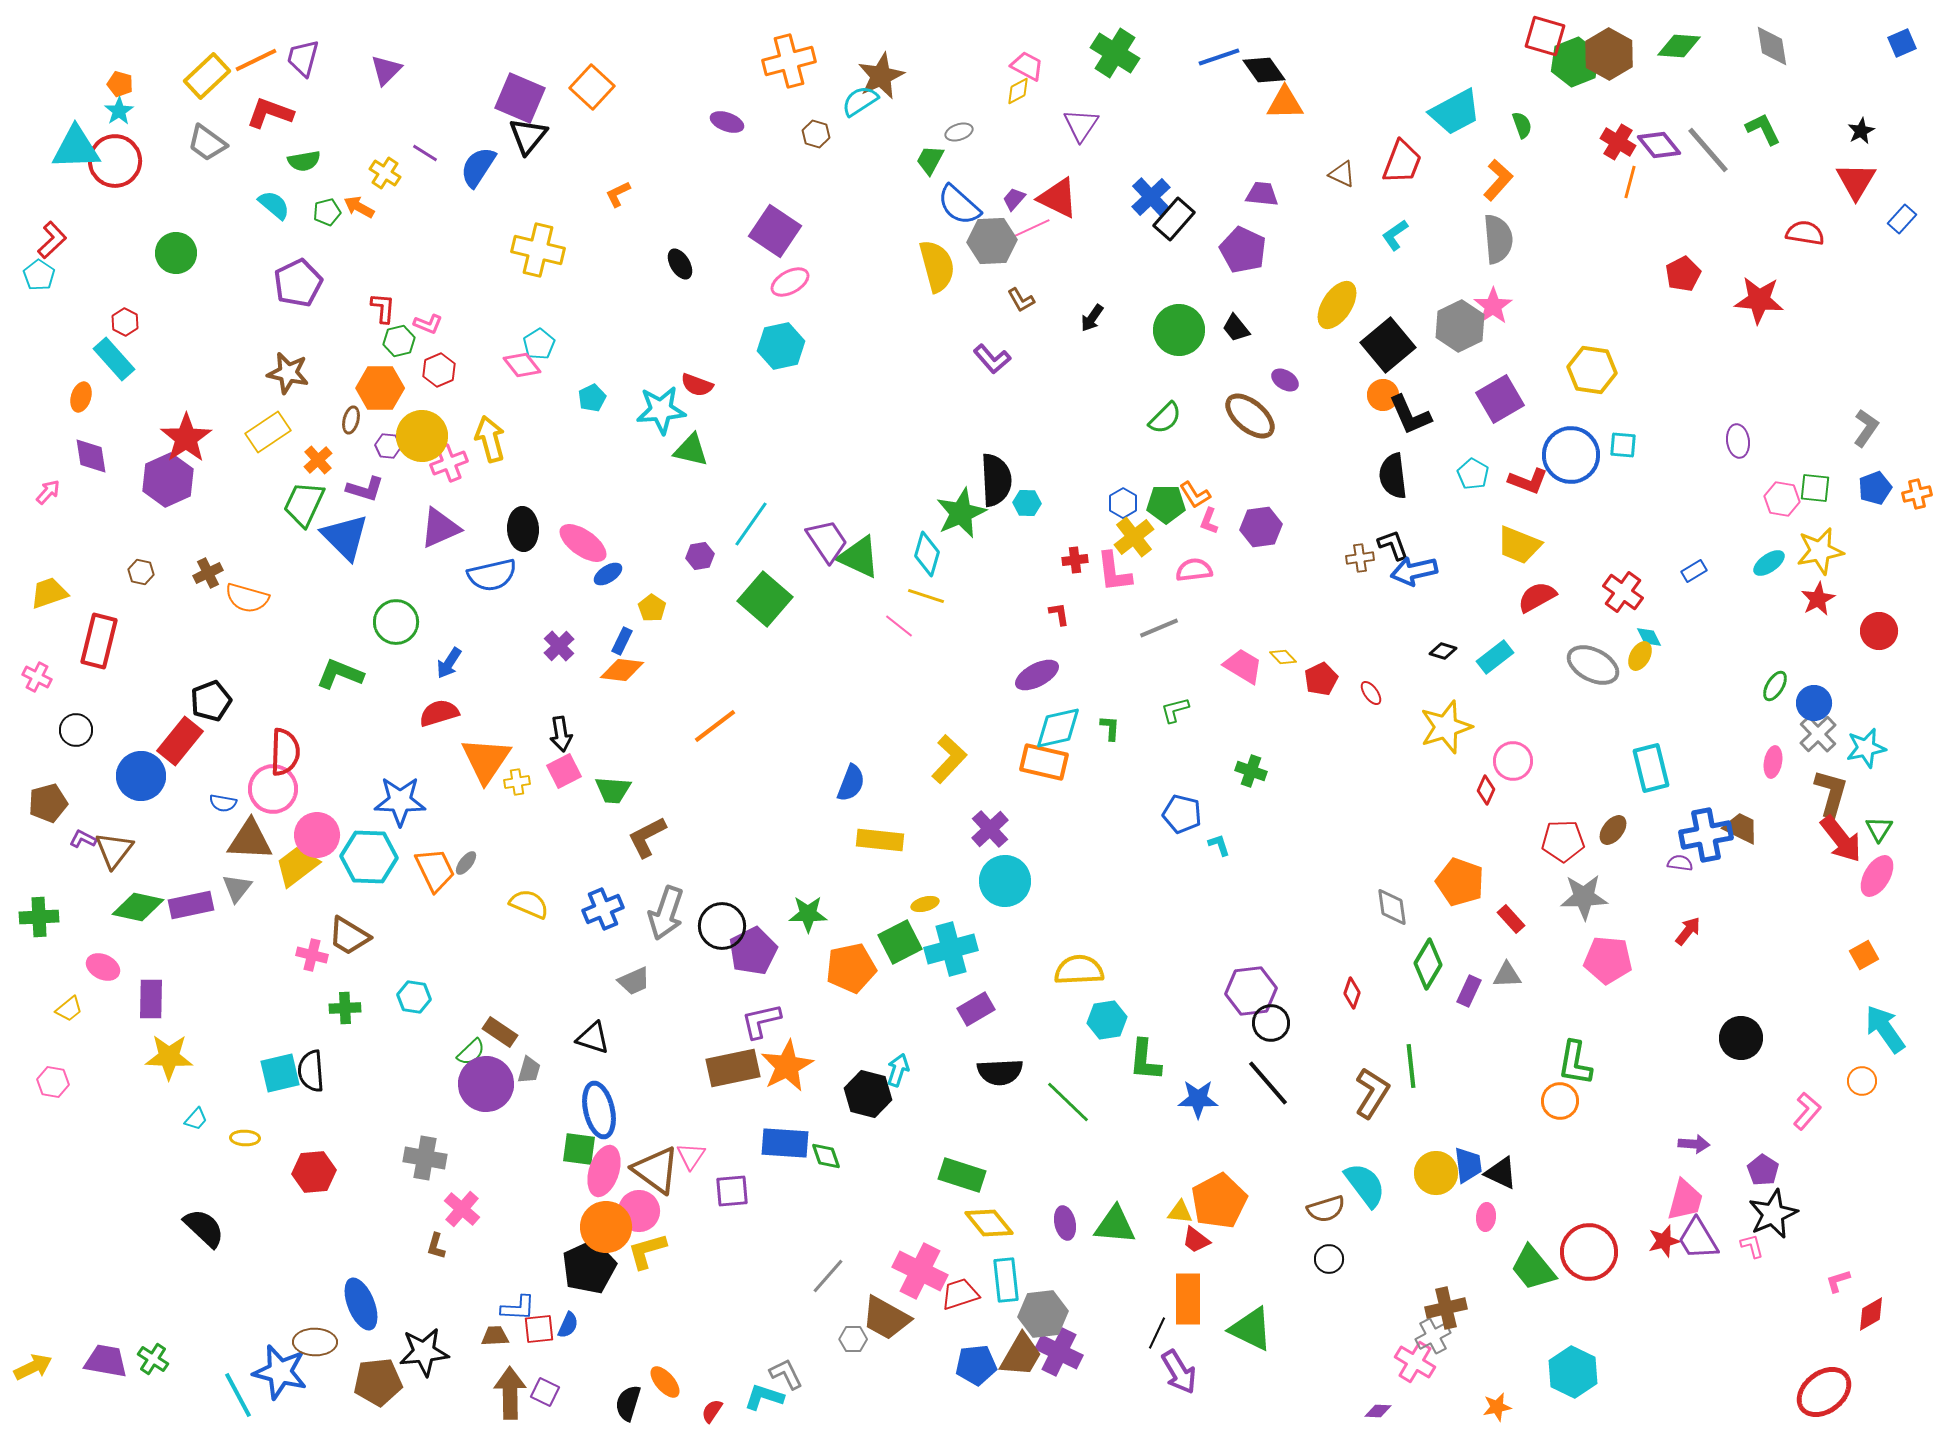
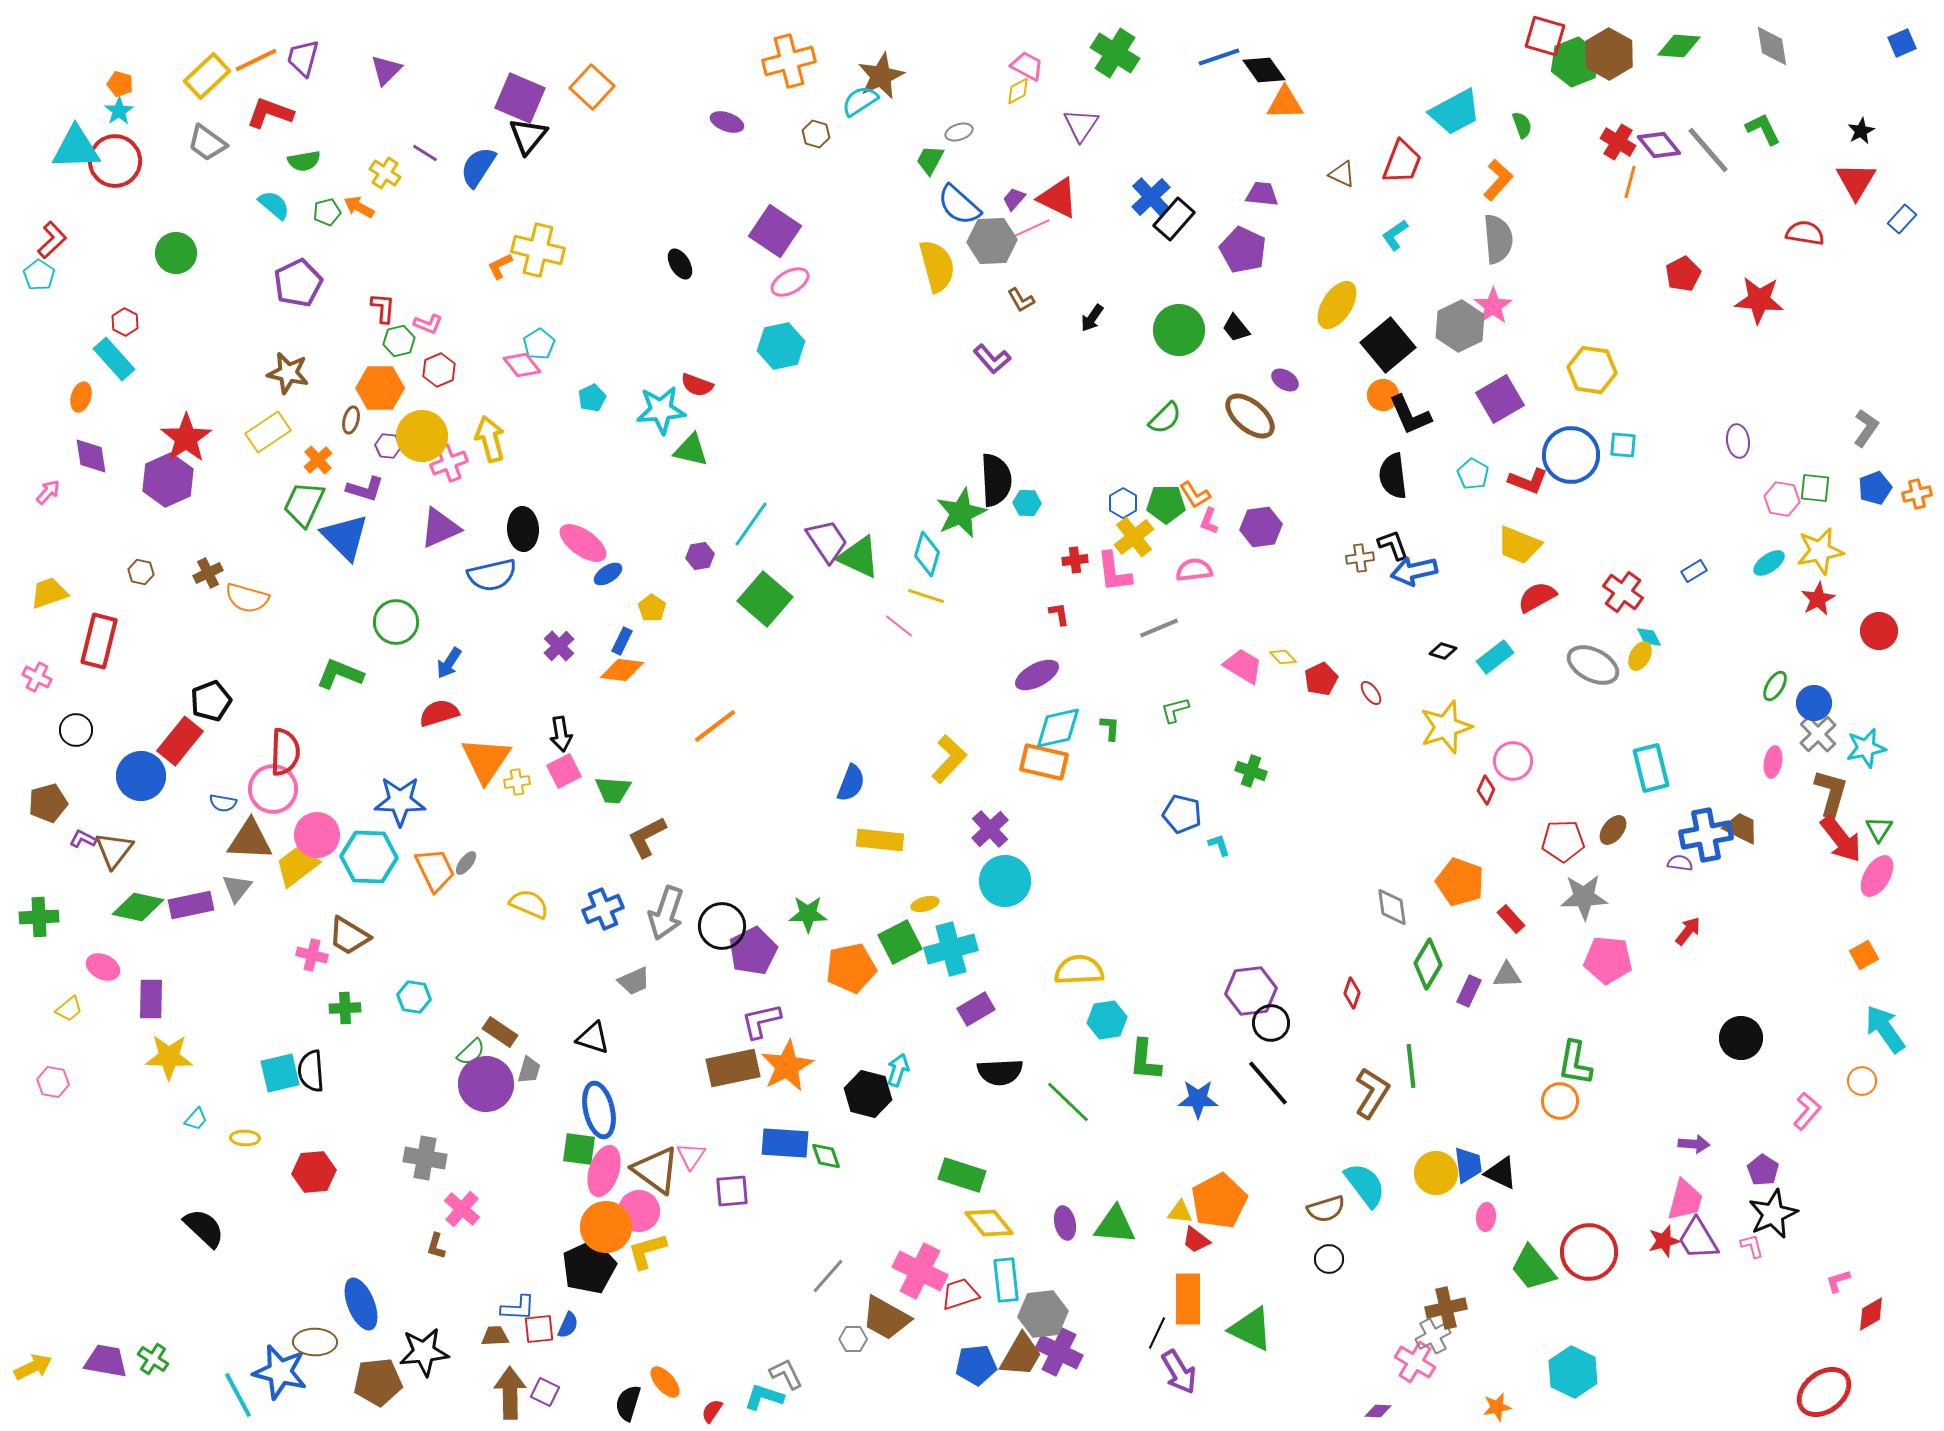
orange L-shape at (618, 194): moved 118 px left, 72 px down
